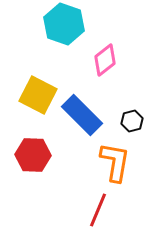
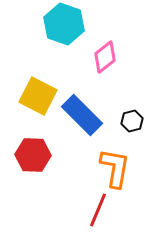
pink diamond: moved 3 px up
yellow square: moved 1 px down
orange L-shape: moved 6 px down
